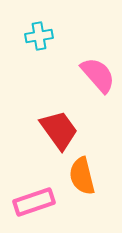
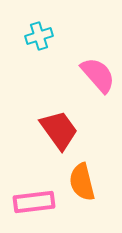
cyan cross: rotated 8 degrees counterclockwise
orange semicircle: moved 6 px down
pink rectangle: rotated 12 degrees clockwise
